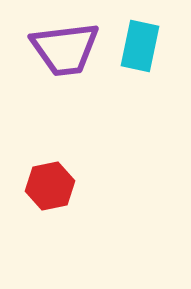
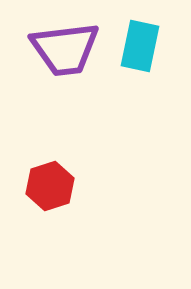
red hexagon: rotated 6 degrees counterclockwise
